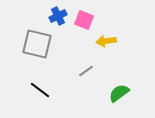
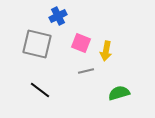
pink square: moved 3 px left, 23 px down
yellow arrow: moved 10 px down; rotated 72 degrees counterclockwise
gray line: rotated 21 degrees clockwise
green semicircle: rotated 20 degrees clockwise
